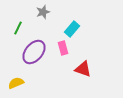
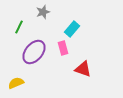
green line: moved 1 px right, 1 px up
